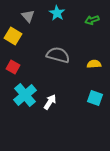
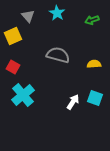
yellow square: rotated 36 degrees clockwise
cyan cross: moved 2 px left
white arrow: moved 23 px right
